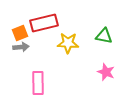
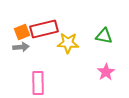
red rectangle: moved 6 px down
orange square: moved 2 px right, 1 px up
pink star: rotated 18 degrees clockwise
